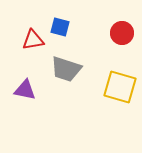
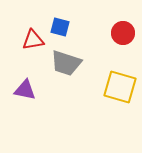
red circle: moved 1 px right
gray trapezoid: moved 6 px up
